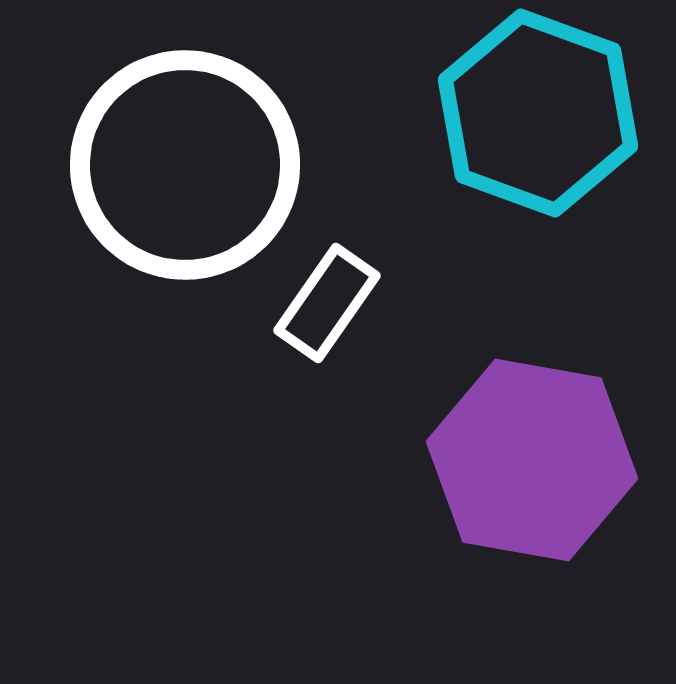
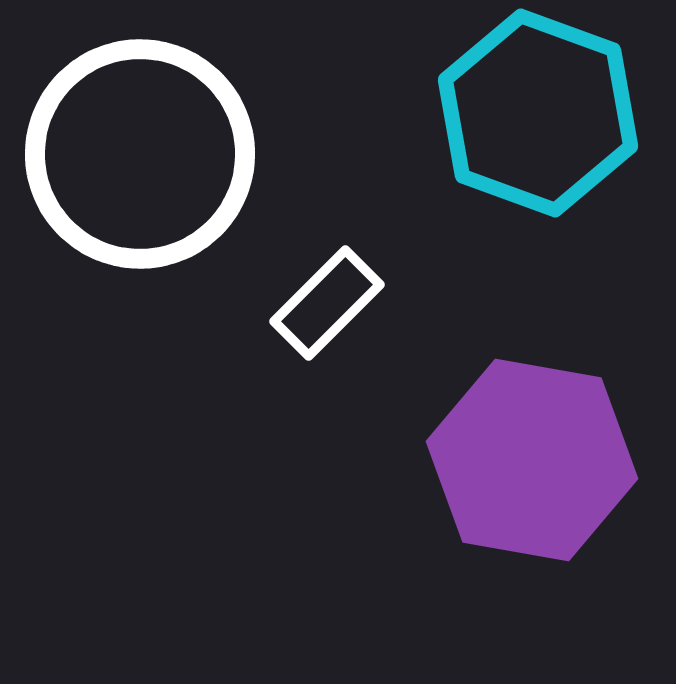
white circle: moved 45 px left, 11 px up
white rectangle: rotated 10 degrees clockwise
